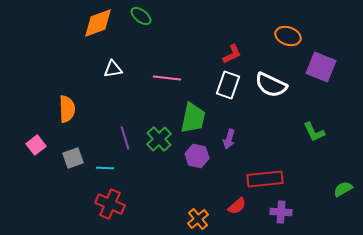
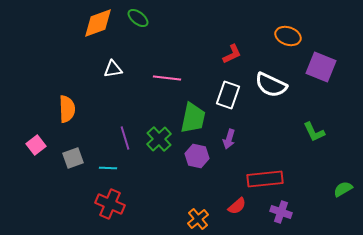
green ellipse: moved 3 px left, 2 px down
white rectangle: moved 10 px down
cyan line: moved 3 px right
purple cross: rotated 15 degrees clockwise
